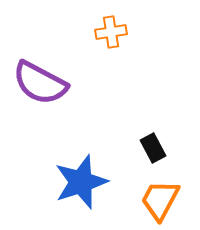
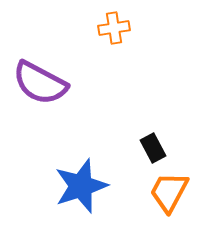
orange cross: moved 3 px right, 4 px up
blue star: moved 4 px down
orange trapezoid: moved 9 px right, 8 px up
